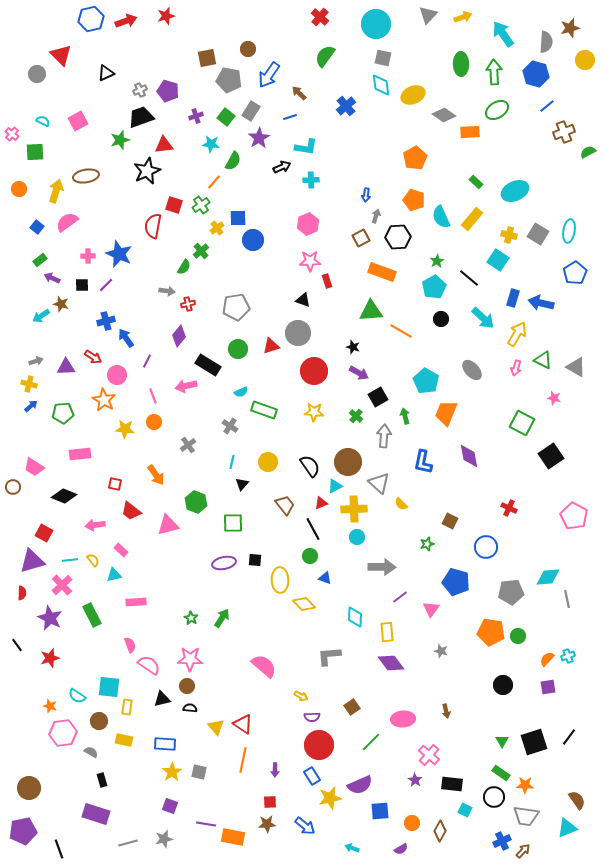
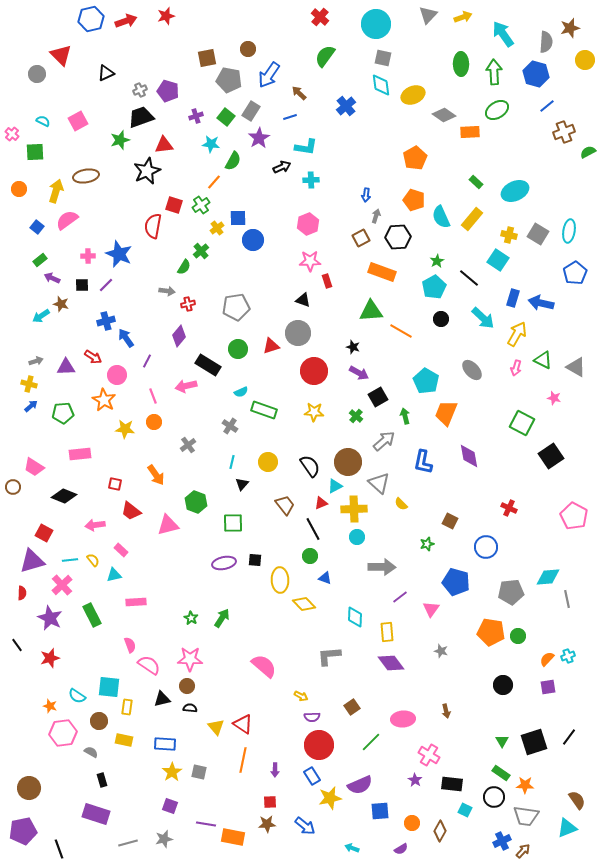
pink semicircle at (67, 222): moved 2 px up
gray arrow at (384, 436): moved 5 px down; rotated 45 degrees clockwise
pink cross at (429, 755): rotated 10 degrees counterclockwise
